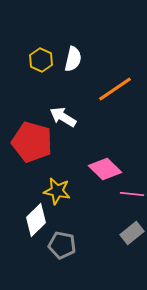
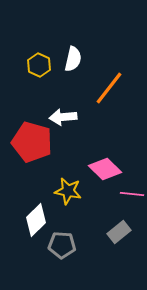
yellow hexagon: moved 2 px left, 5 px down
orange line: moved 6 px left, 1 px up; rotated 18 degrees counterclockwise
white arrow: rotated 36 degrees counterclockwise
yellow star: moved 11 px right
gray rectangle: moved 13 px left, 1 px up
gray pentagon: rotated 8 degrees counterclockwise
